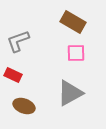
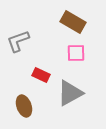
red rectangle: moved 28 px right
brown ellipse: rotated 50 degrees clockwise
